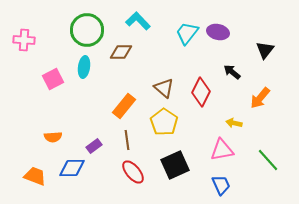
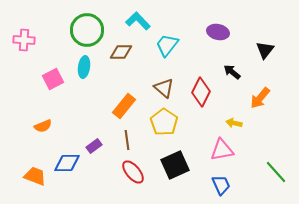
cyan trapezoid: moved 20 px left, 12 px down
orange semicircle: moved 10 px left, 11 px up; rotated 18 degrees counterclockwise
green line: moved 8 px right, 12 px down
blue diamond: moved 5 px left, 5 px up
